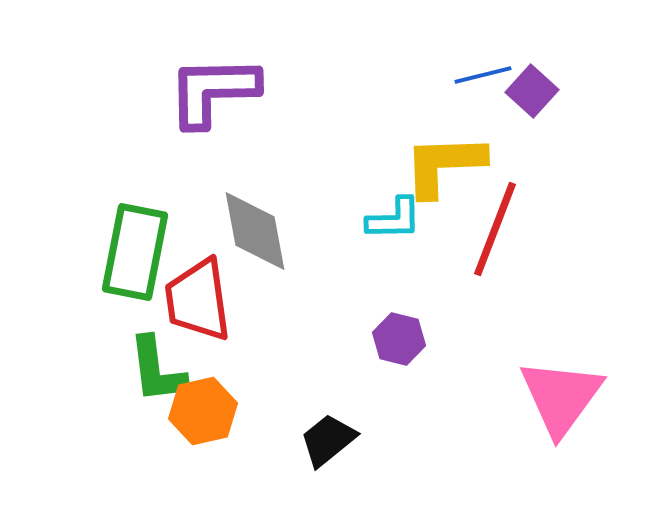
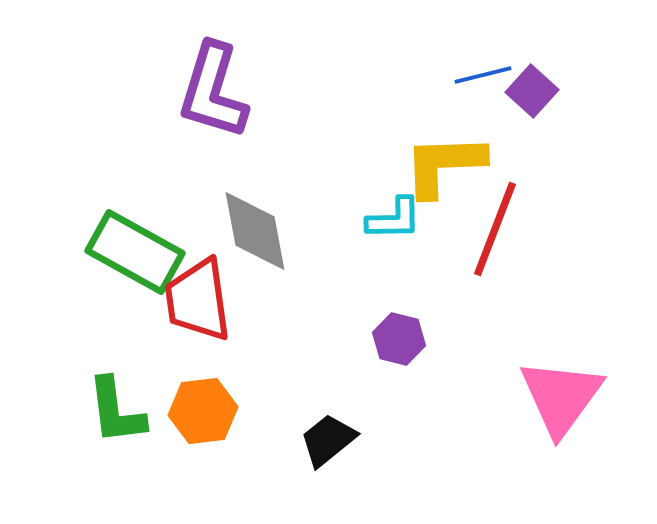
purple L-shape: rotated 72 degrees counterclockwise
green rectangle: rotated 72 degrees counterclockwise
green L-shape: moved 41 px left, 41 px down
orange hexagon: rotated 6 degrees clockwise
